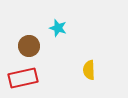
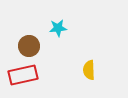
cyan star: rotated 24 degrees counterclockwise
red rectangle: moved 3 px up
